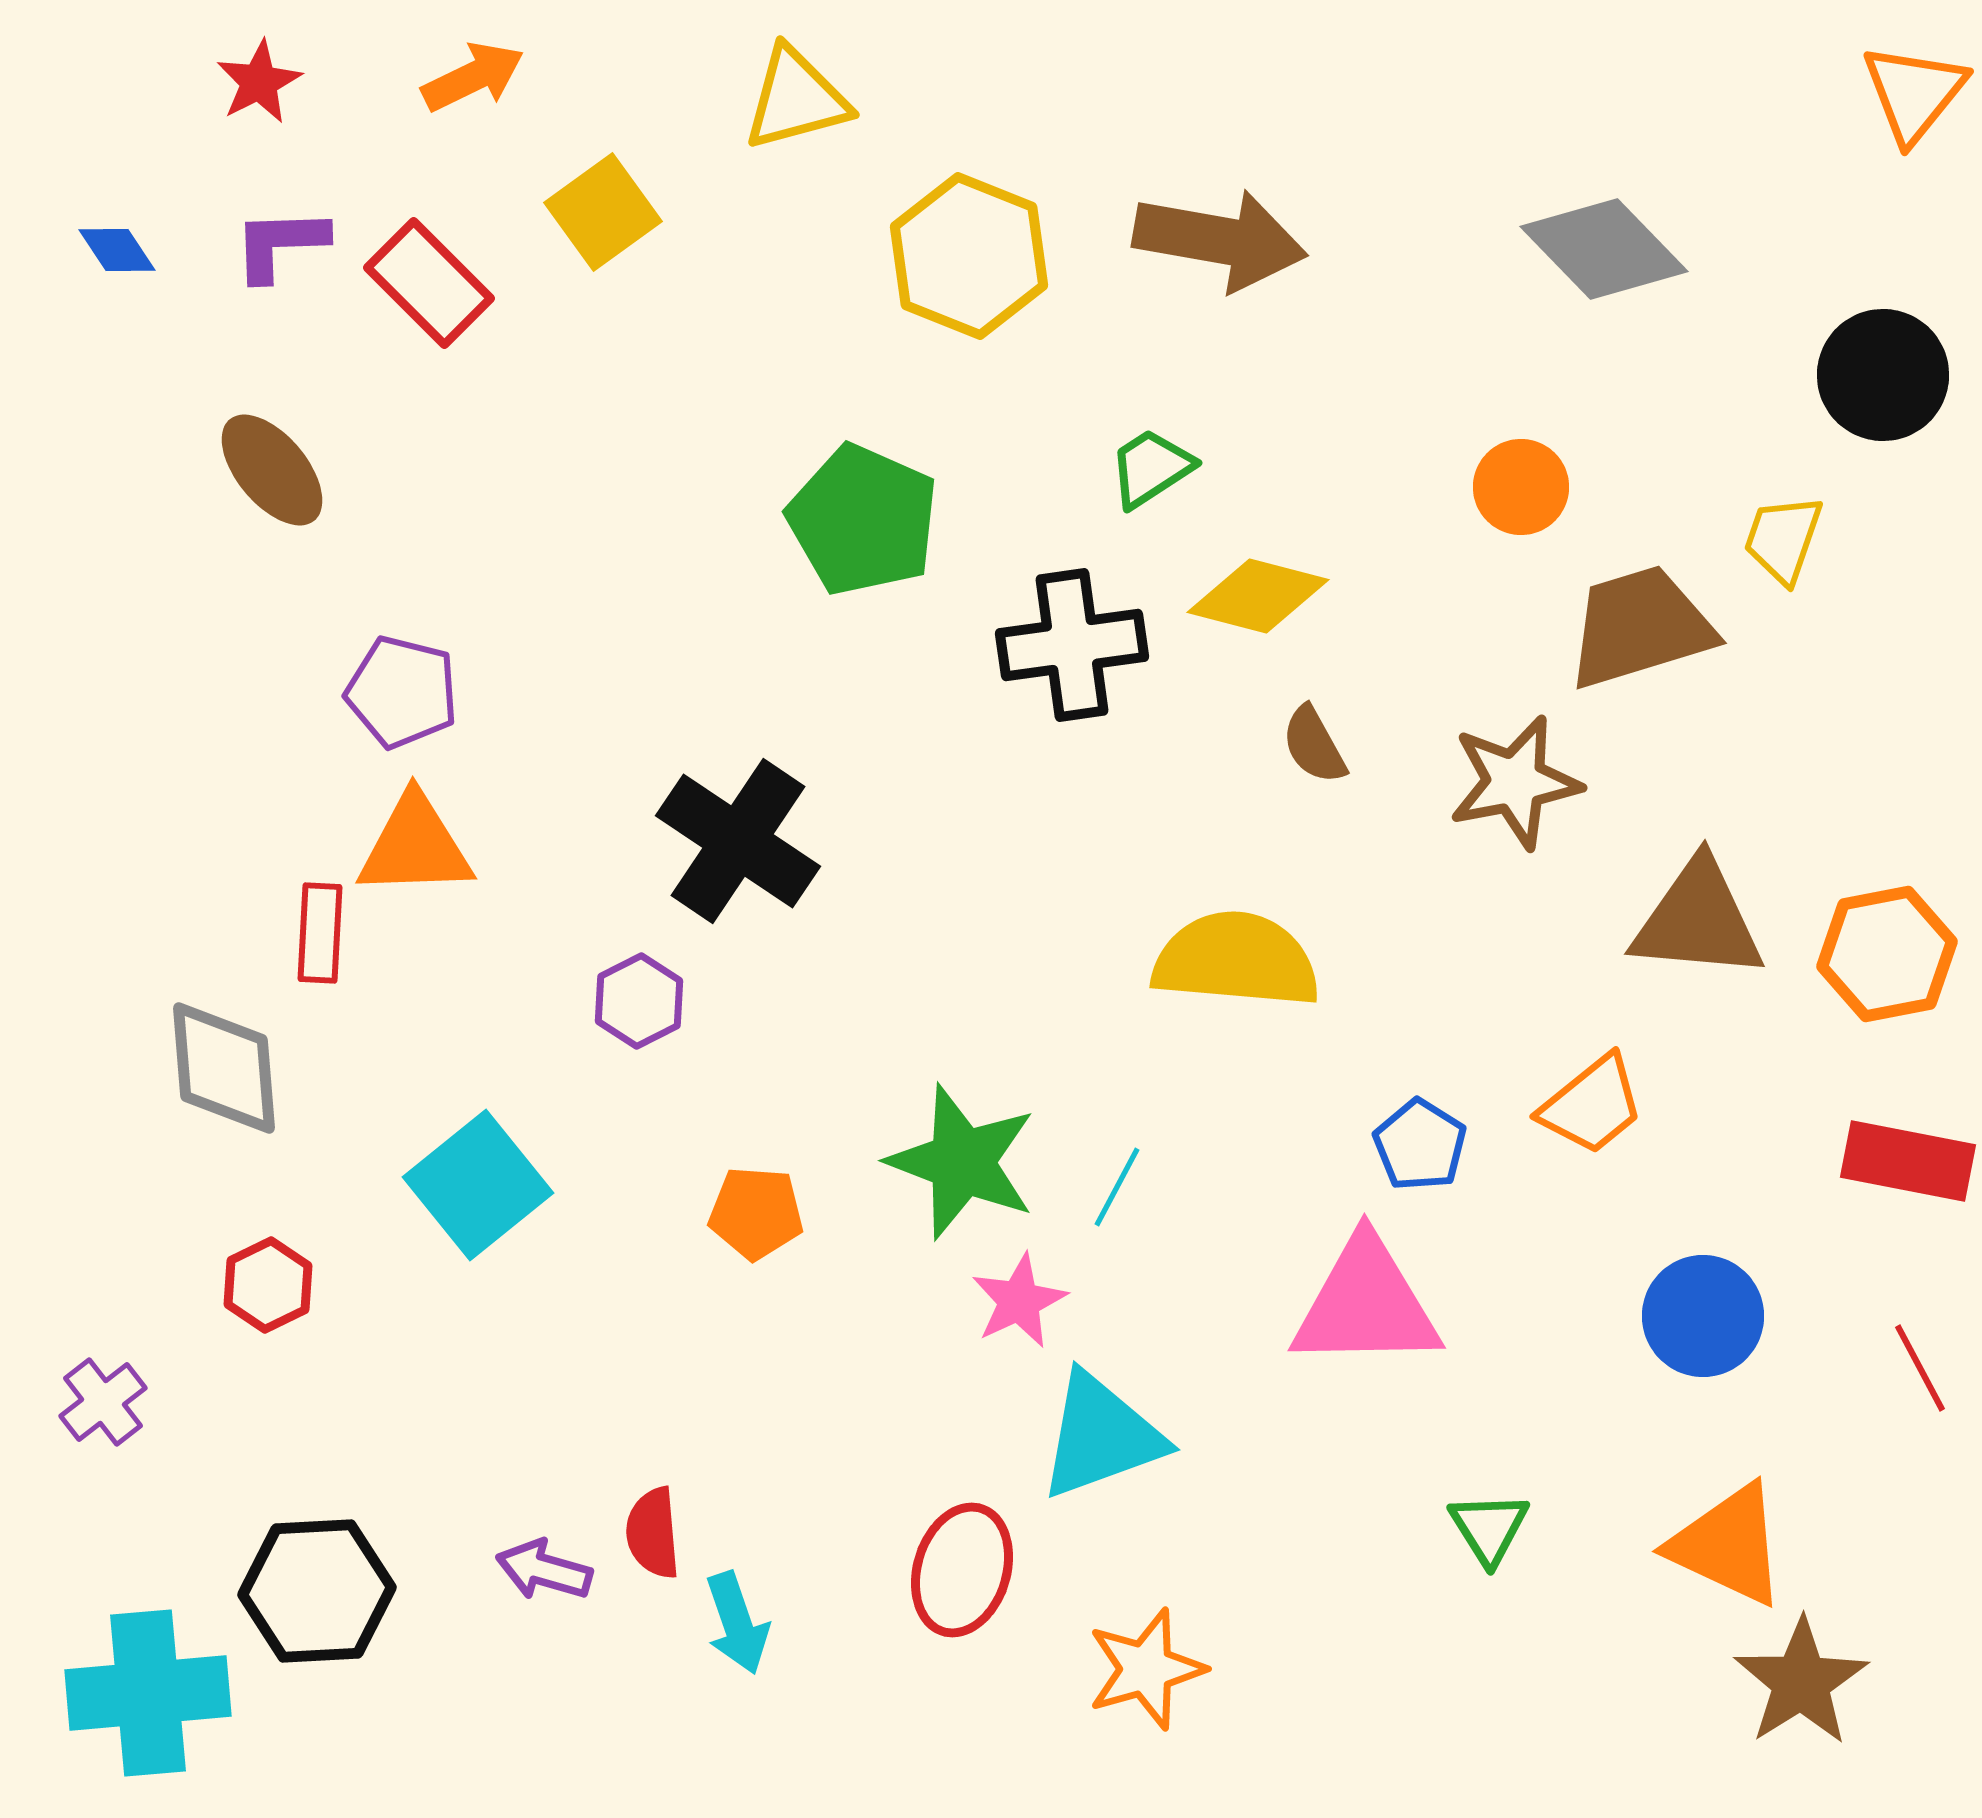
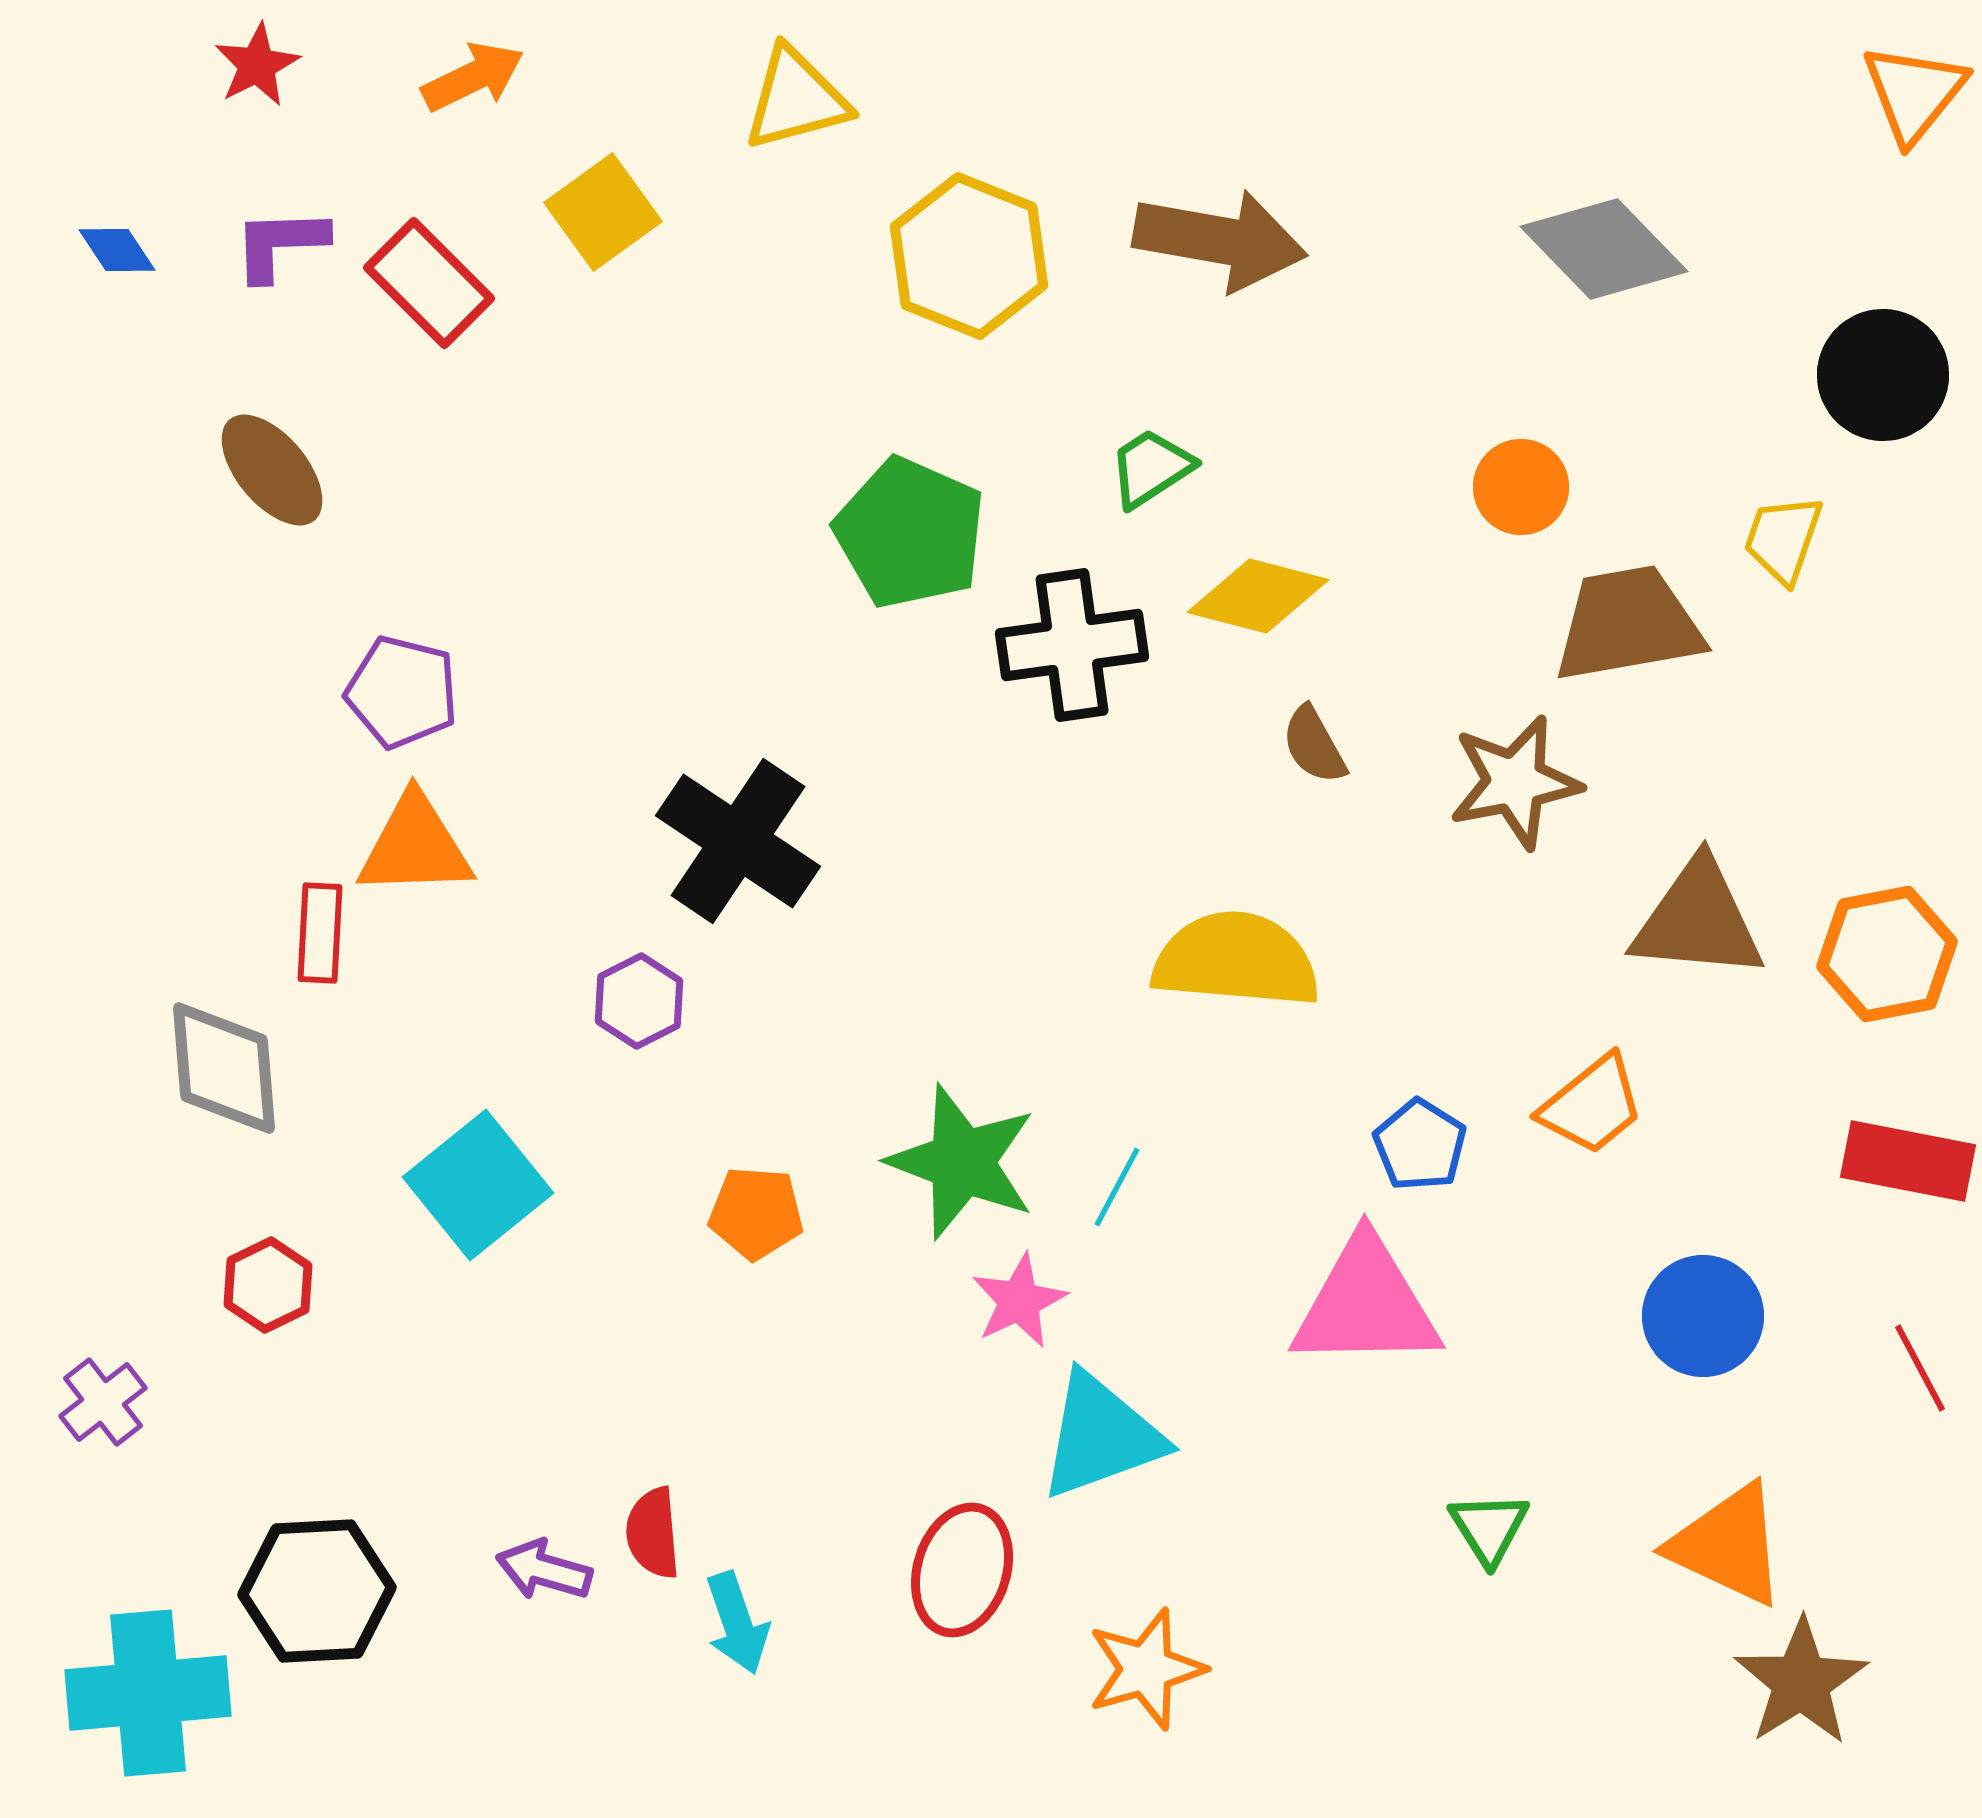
red star at (259, 82): moved 2 px left, 17 px up
green pentagon at (863, 520): moved 47 px right, 13 px down
brown trapezoid at (1640, 627): moved 12 px left, 3 px up; rotated 7 degrees clockwise
